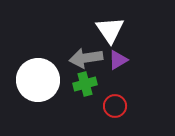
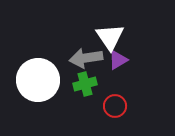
white triangle: moved 7 px down
